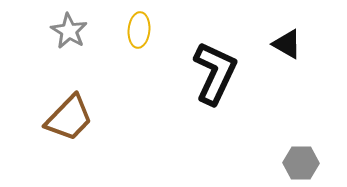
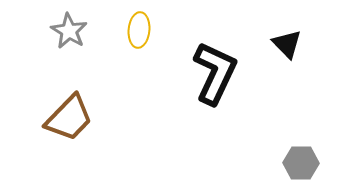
black triangle: rotated 16 degrees clockwise
